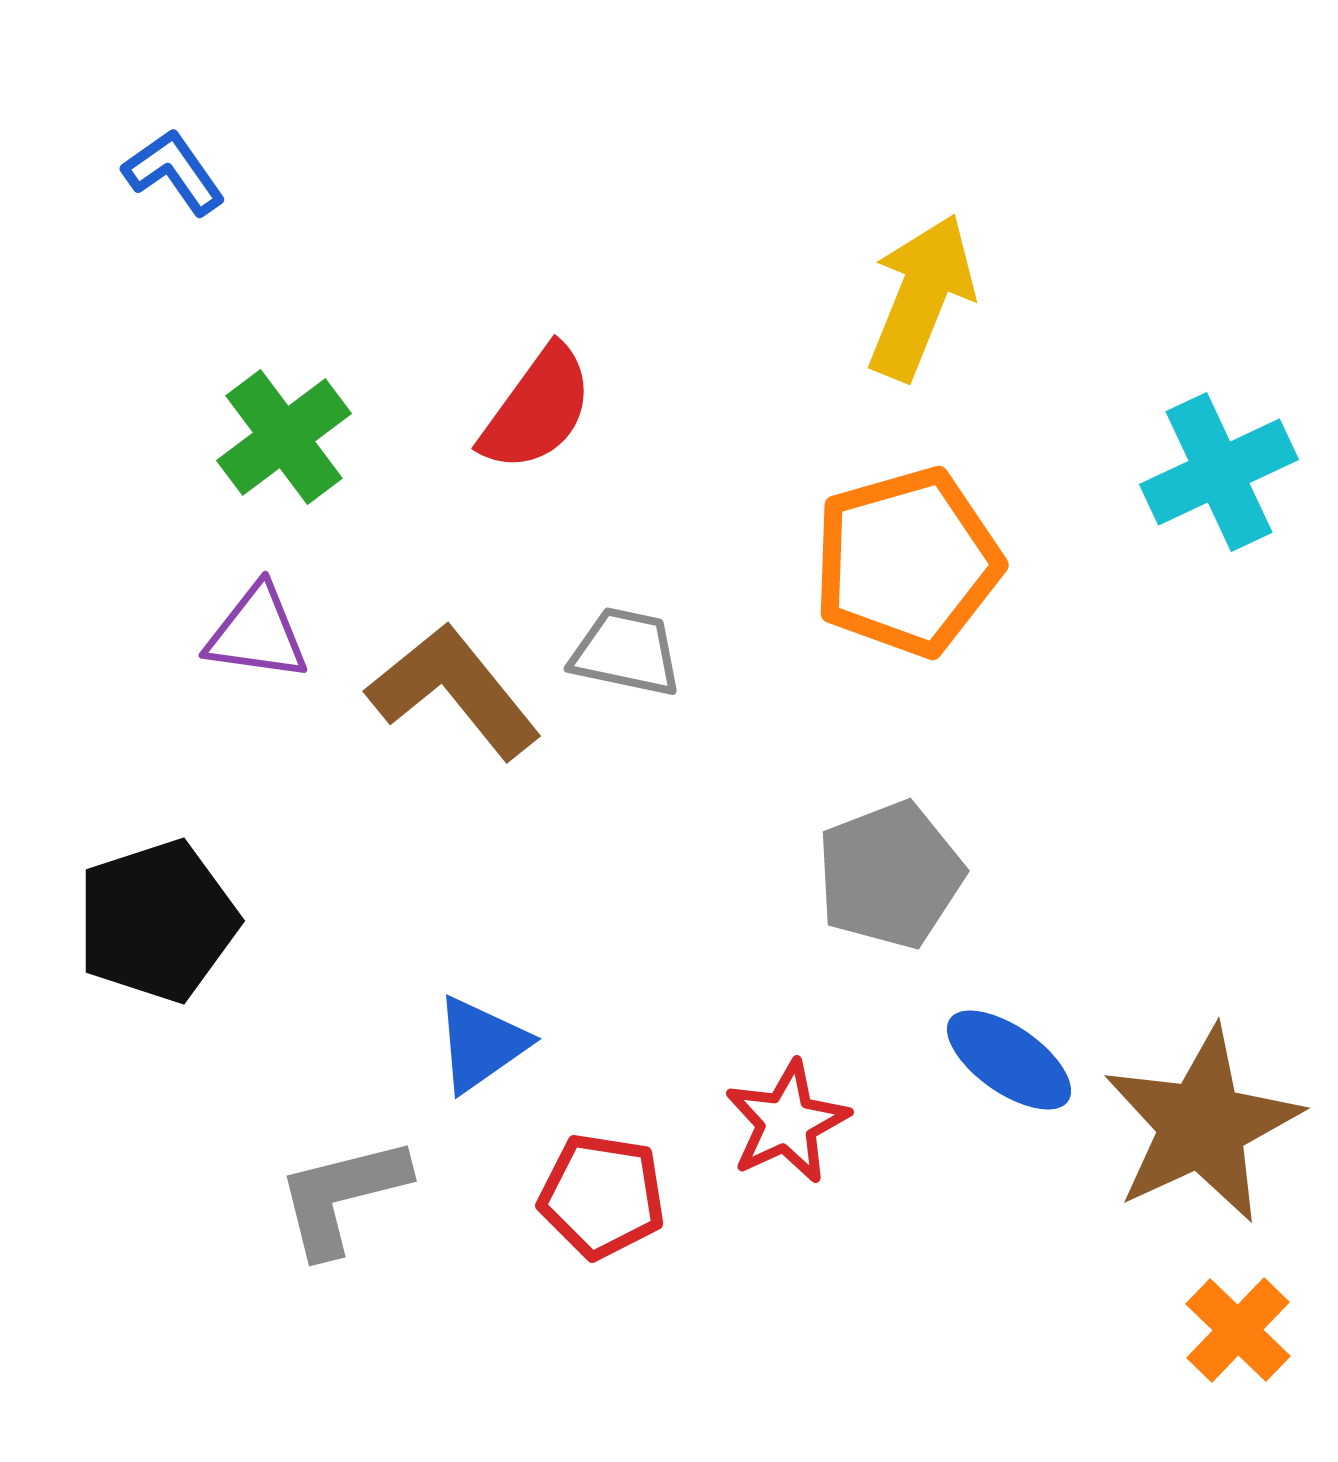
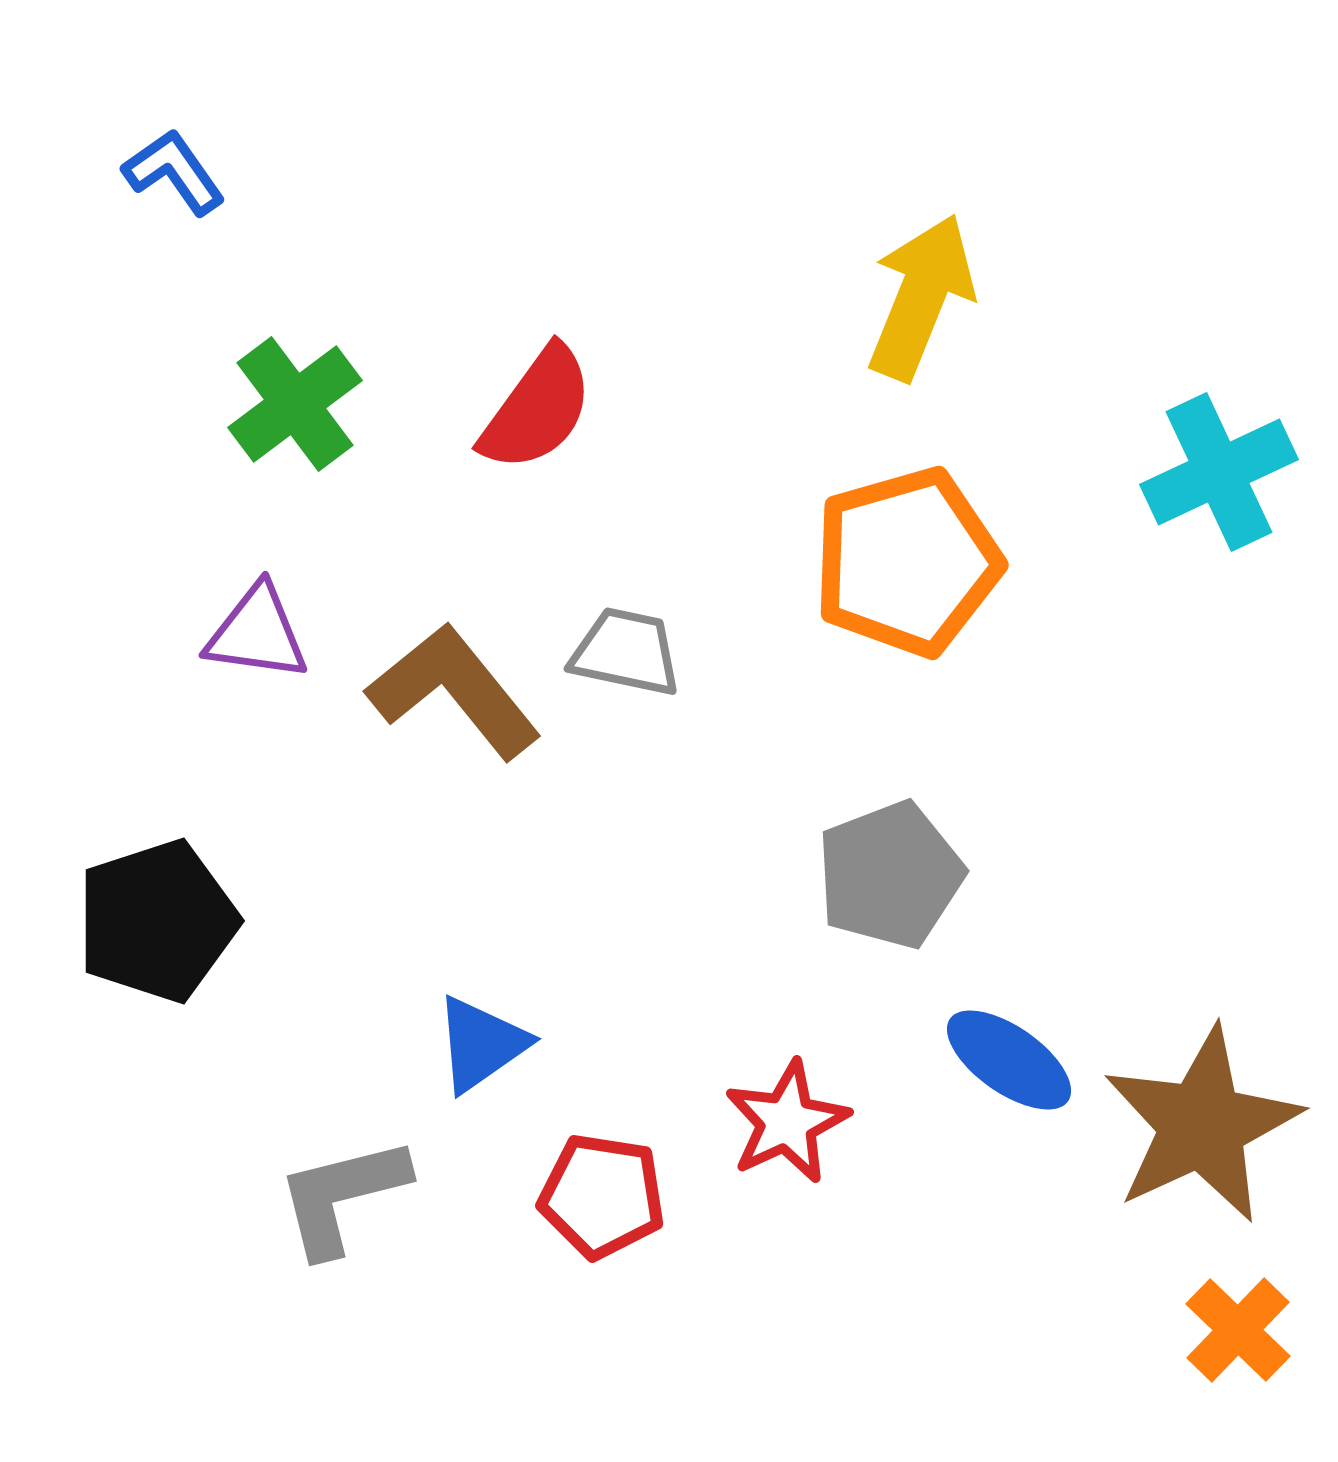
green cross: moved 11 px right, 33 px up
